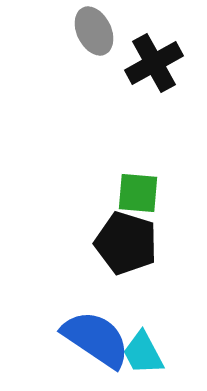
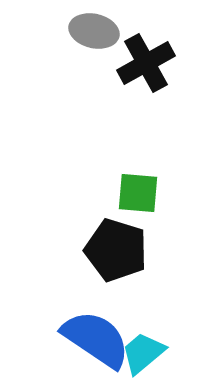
gray ellipse: rotated 51 degrees counterclockwise
black cross: moved 8 px left
black pentagon: moved 10 px left, 7 px down
cyan trapezoid: rotated 78 degrees clockwise
